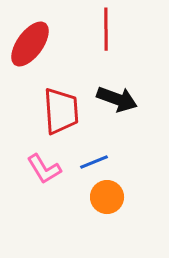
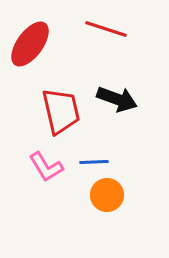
red line: rotated 72 degrees counterclockwise
red trapezoid: rotated 9 degrees counterclockwise
blue line: rotated 20 degrees clockwise
pink L-shape: moved 2 px right, 2 px up
orange circle: moved 2 px up
